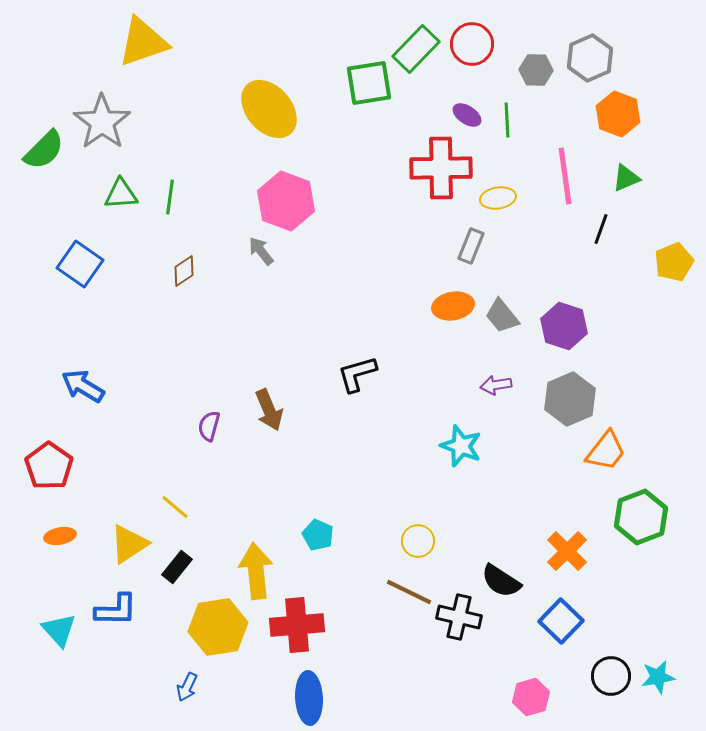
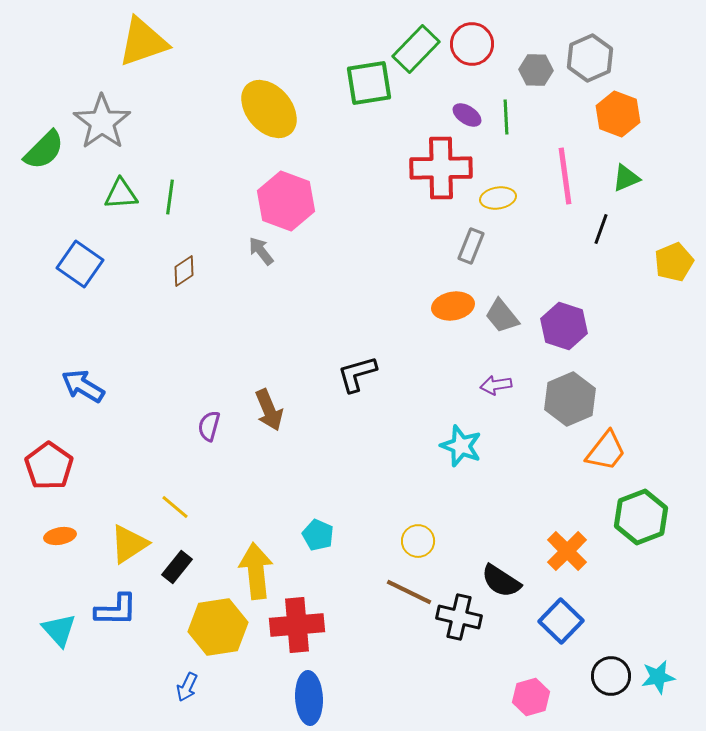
green line at (507, 120): moved 1 px left, 3 px up
